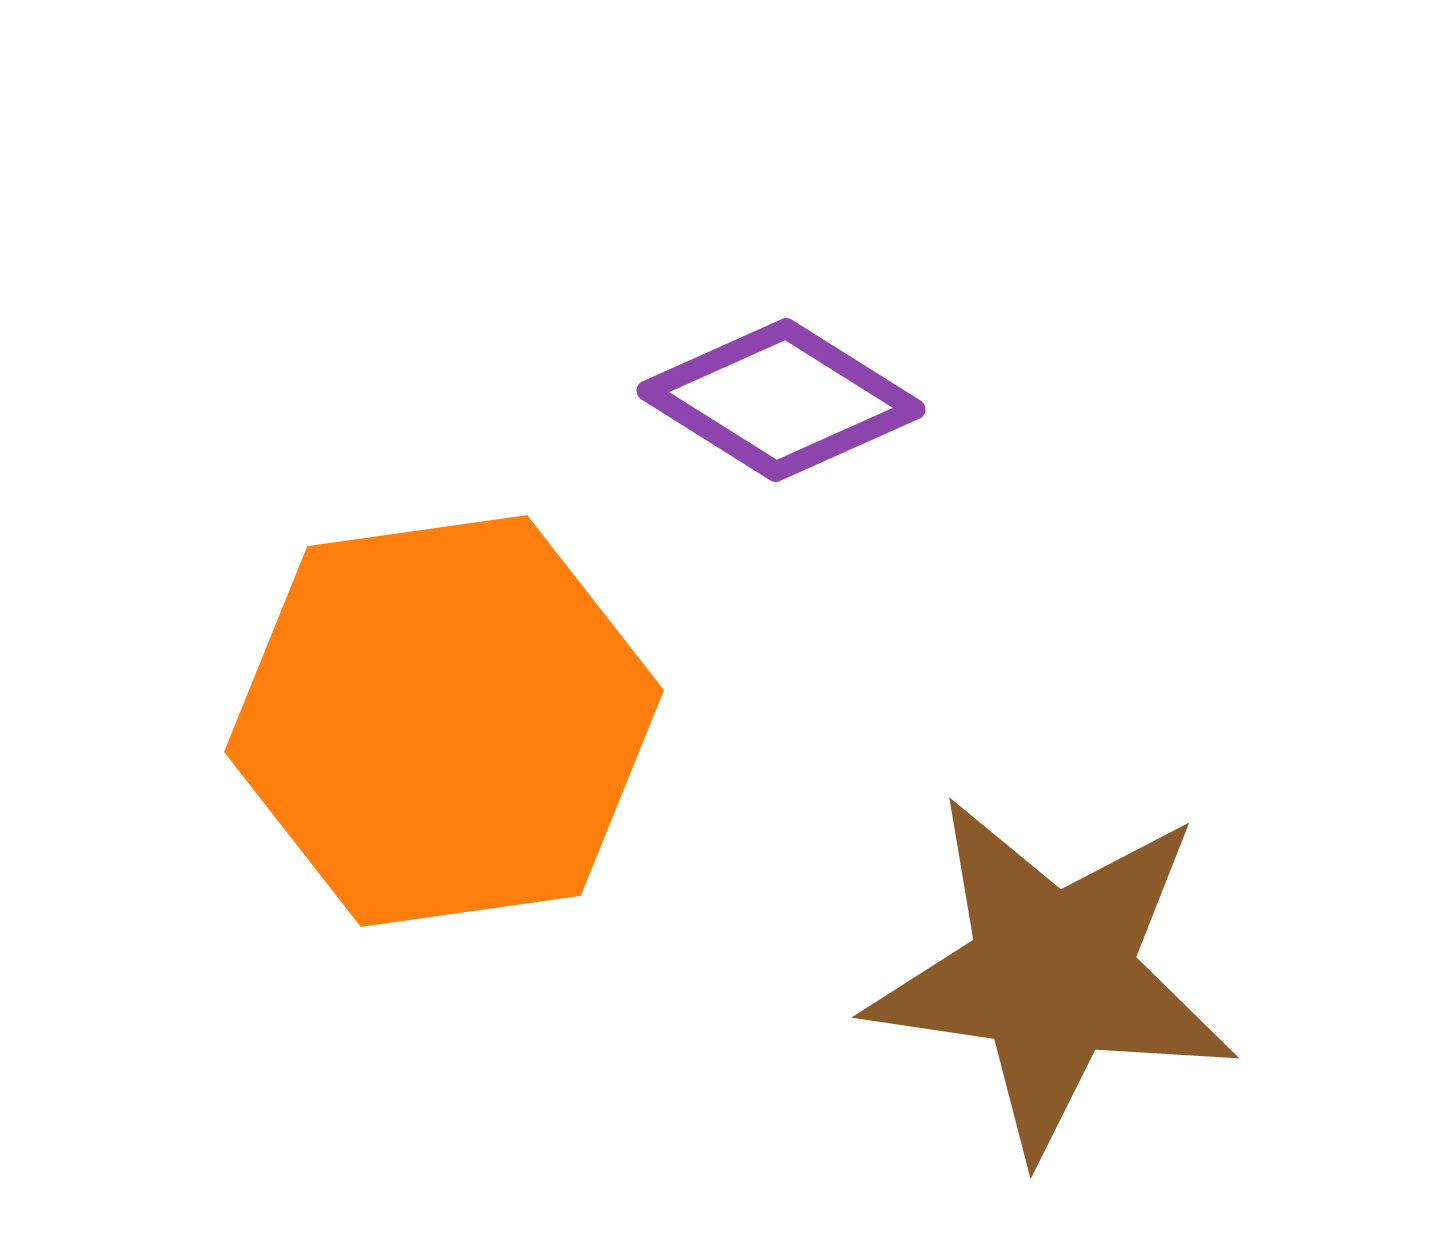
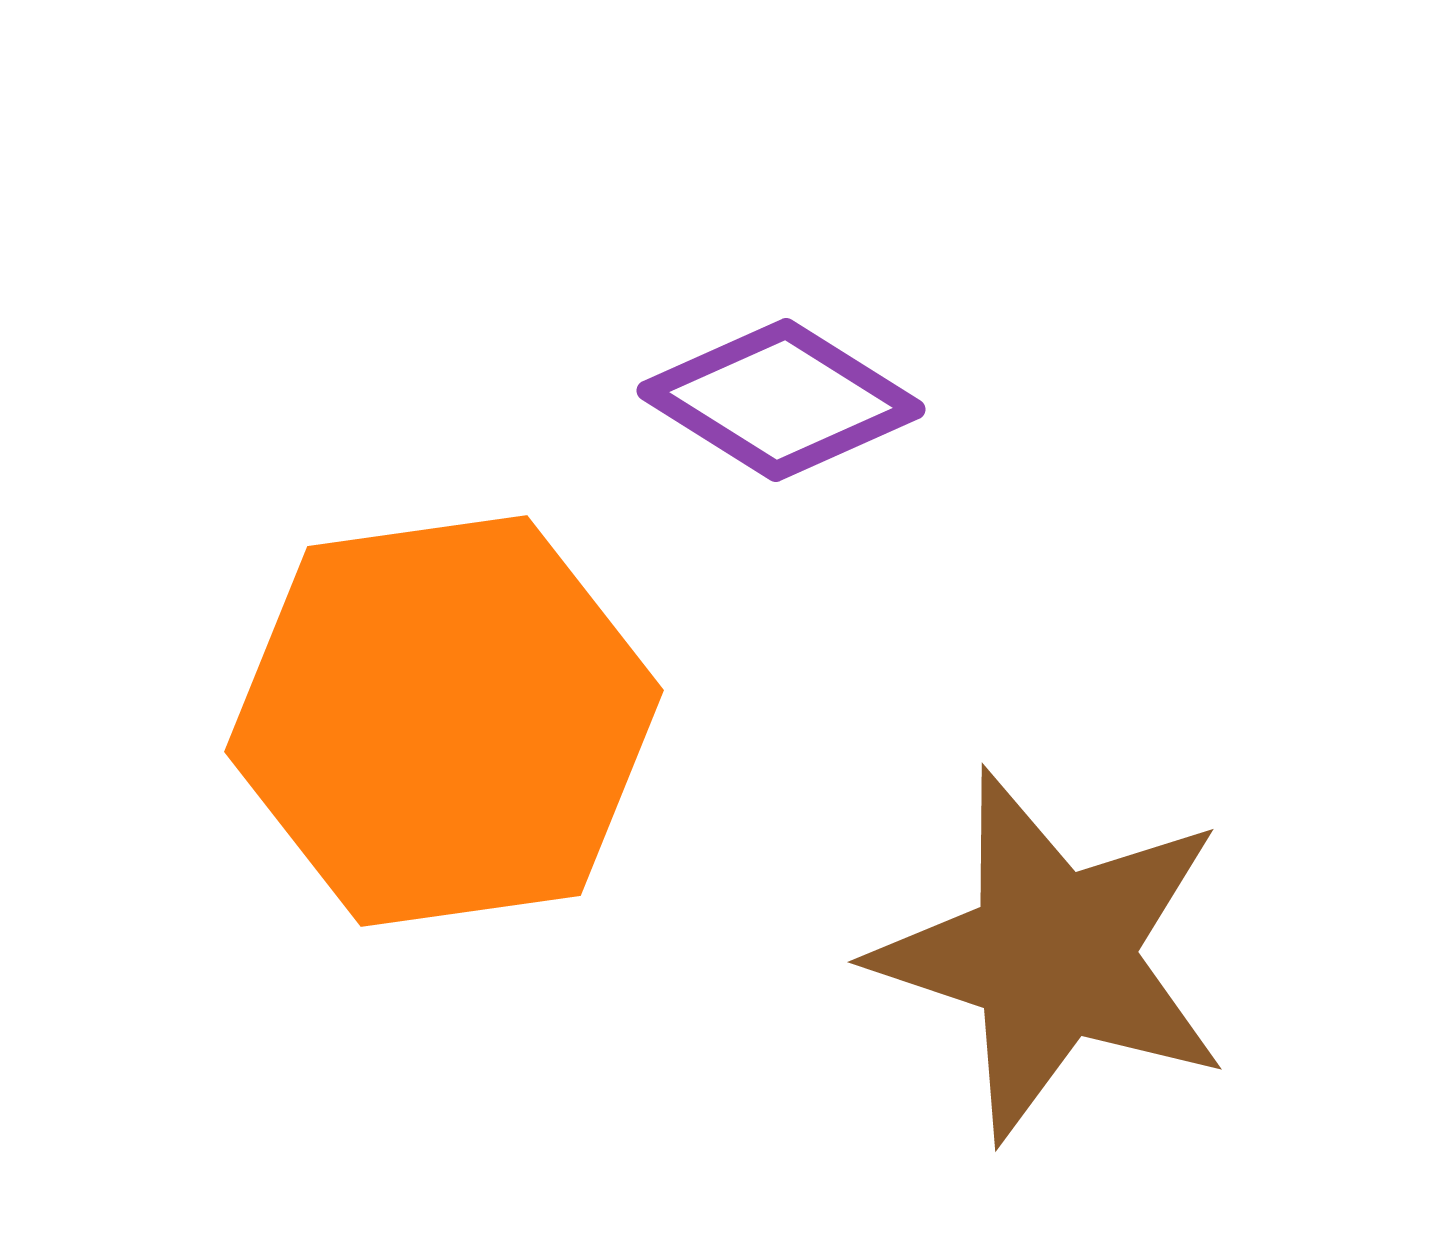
brown star: moved 20 px up; rotated 10 degrees clockwise
